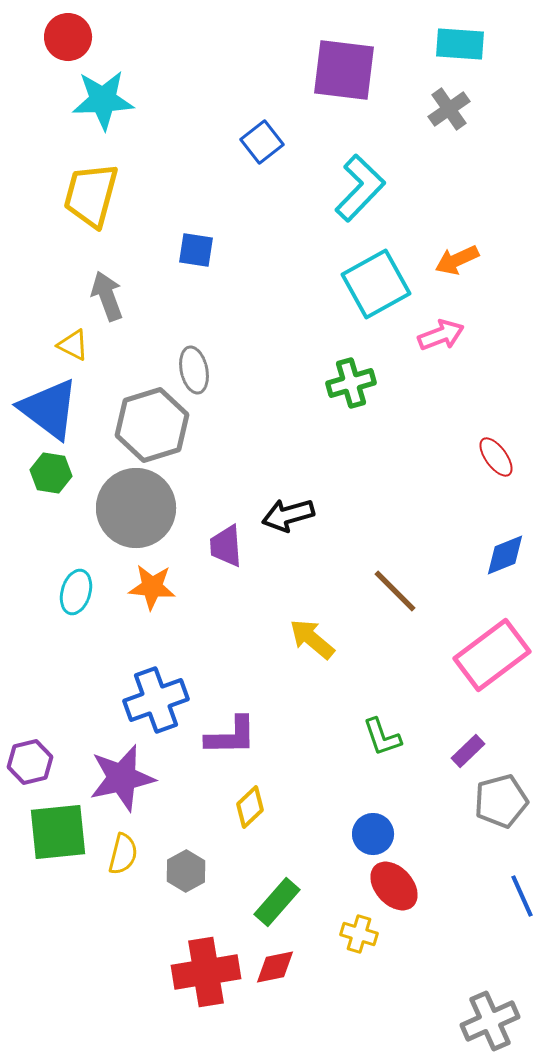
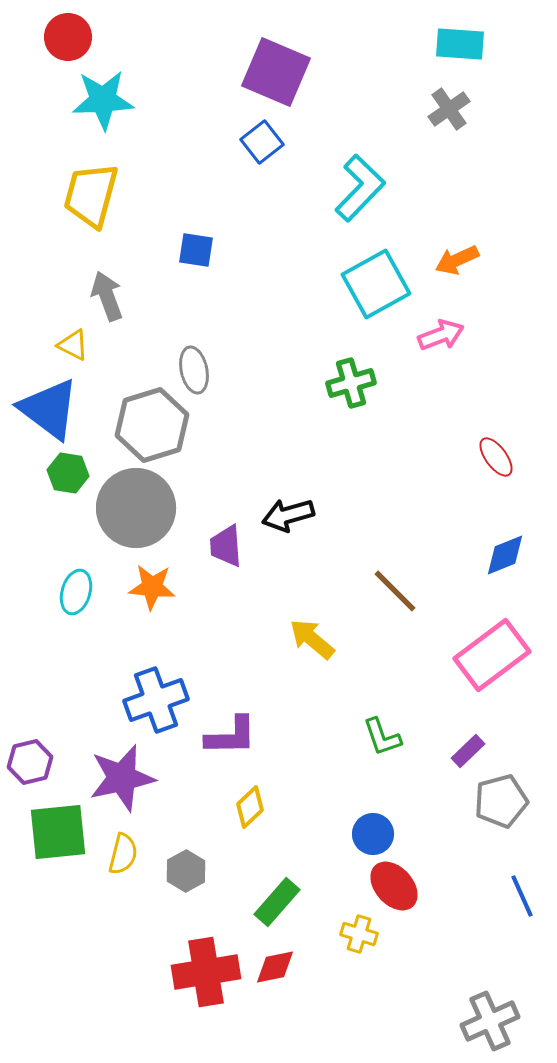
purple square at (344, 70): moved 68 px left, 2 px down; rotated 16 degrees clockwise
green hexagon at (51, 473): moved 17 px right
